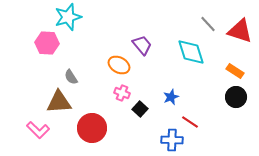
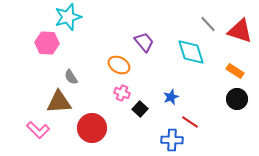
purple trapezoid: moved 2 px right, 3 px up
black circle: moved 1 px right, 2 px down
